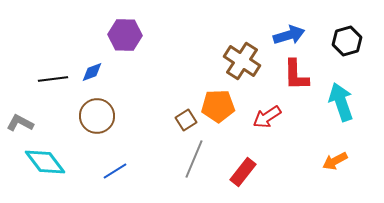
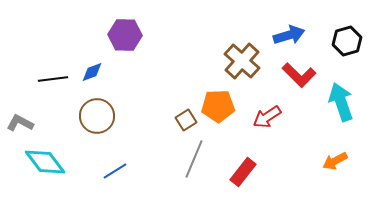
brown cross: rotated 9 degrees clockwise
red L-shape: moved 3 px right; rotated 44 degrees counterclockwise
